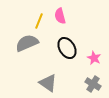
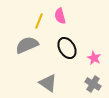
gray semicircle: moved 2 px down
